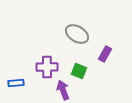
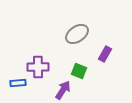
gray ellipse: rotated 65 degrees counterclockwise
purple cross: moved 9 px left
blue rectangle: moved 2 px right
purple arrow: rotated 54 degrees clockwise
